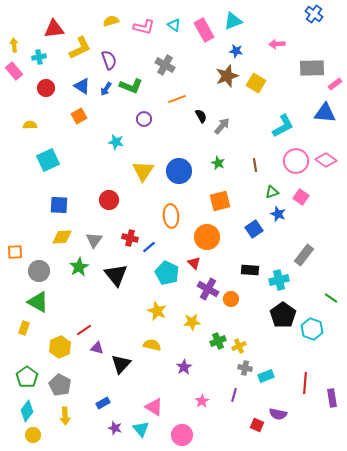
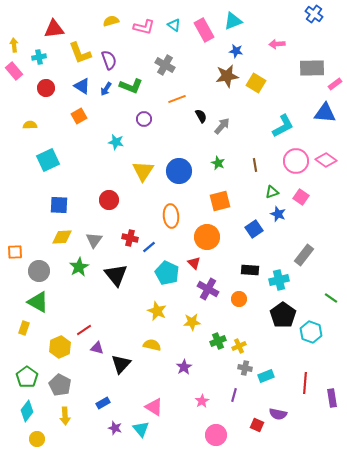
yellow L-shape at (80, 48): moved 5 px down; rotated 95 degrees clockwise
brown star at (227, 76): rotated 10 degrees clockwise
orange circle at (231, 299): moved 8 px right
cyan hexagon at (312, 329): moved 1 px left, 3 px down
yellow circle at (33, 435): moved 4 px right, 4 px down
pink circle at (182, 435): moved 34 px right
